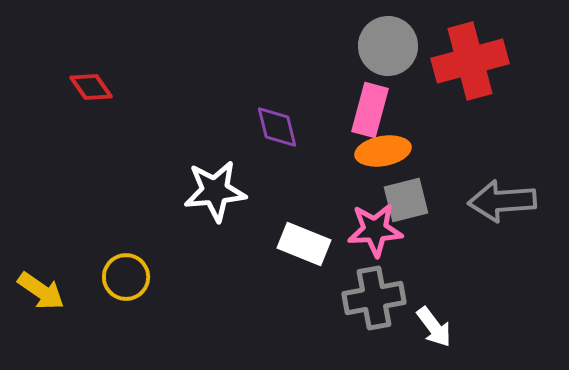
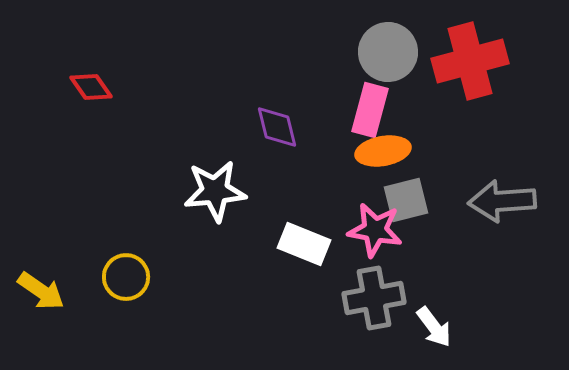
gray circle: moved 6 px down
pink star: rotated 14 degrees clockwise
